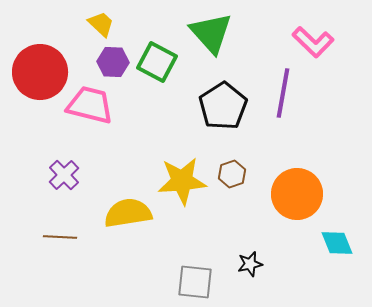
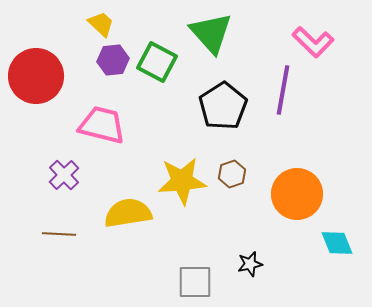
purple hexagon: moved 2 px up; rotated 8 degrees counterclockwise
red circle: moved 4 px left, 4 px down
purple line: moved 3 px up
pink trapezoid: moved 12 px right, 20 px down
brown line: moved 1 px left, 3 px up
gray square: rotated 6 degrees counterclockwise
